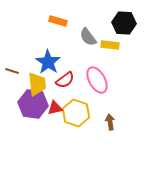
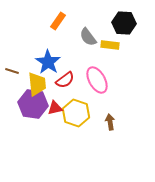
orange rectangle: rotated 72 degrees counterclockwise
